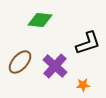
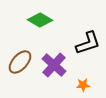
green diamond: rotated 25 degrees clockwise
purple cross: moved 1 px left, 1 px up
